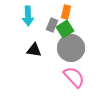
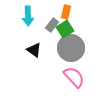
gray rectangle: rotated 16 degrees clockwise
black triangle: rotated 28 degrees clockwise
